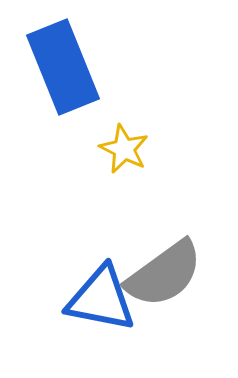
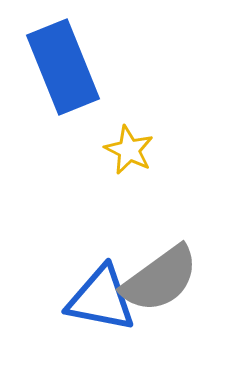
yellow star: moved 5 px right, 1 px down
gray semicircle: moved 4 px left, 5 px down
